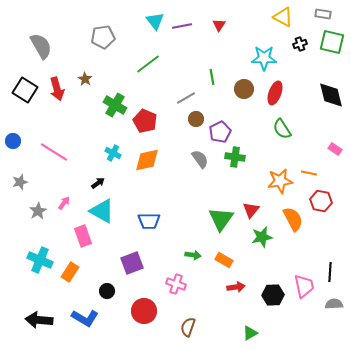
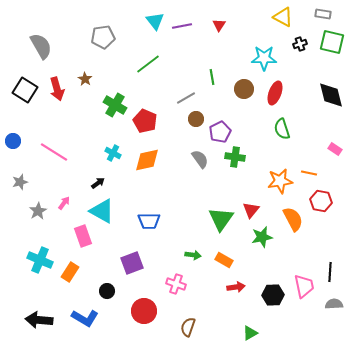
green semicircle at (282, 129): rotated 15 degrees clockwise
